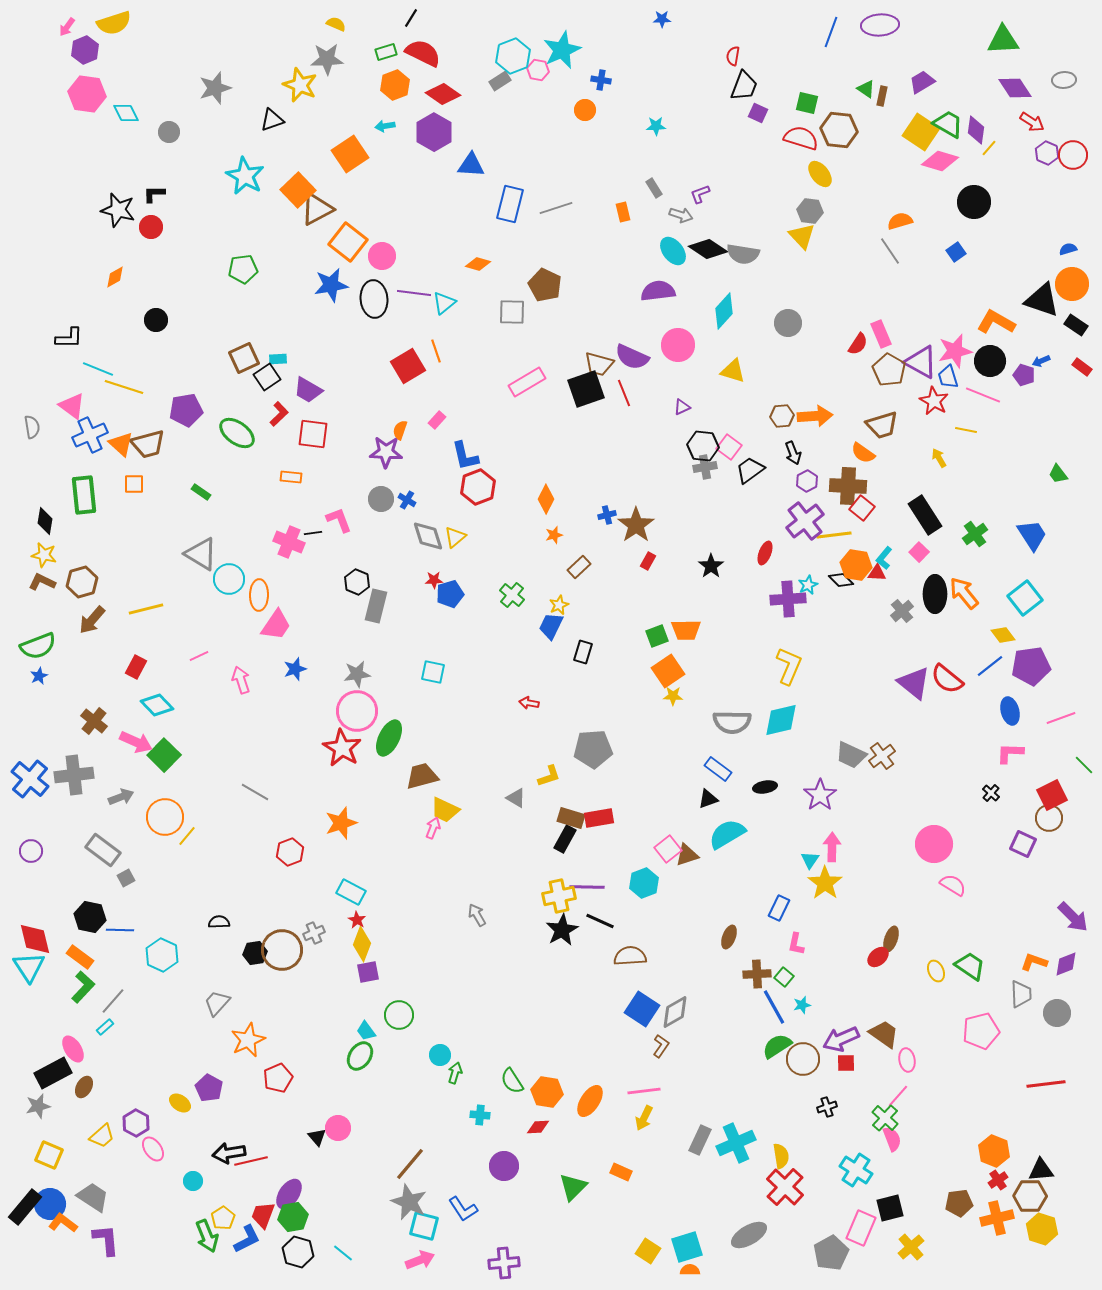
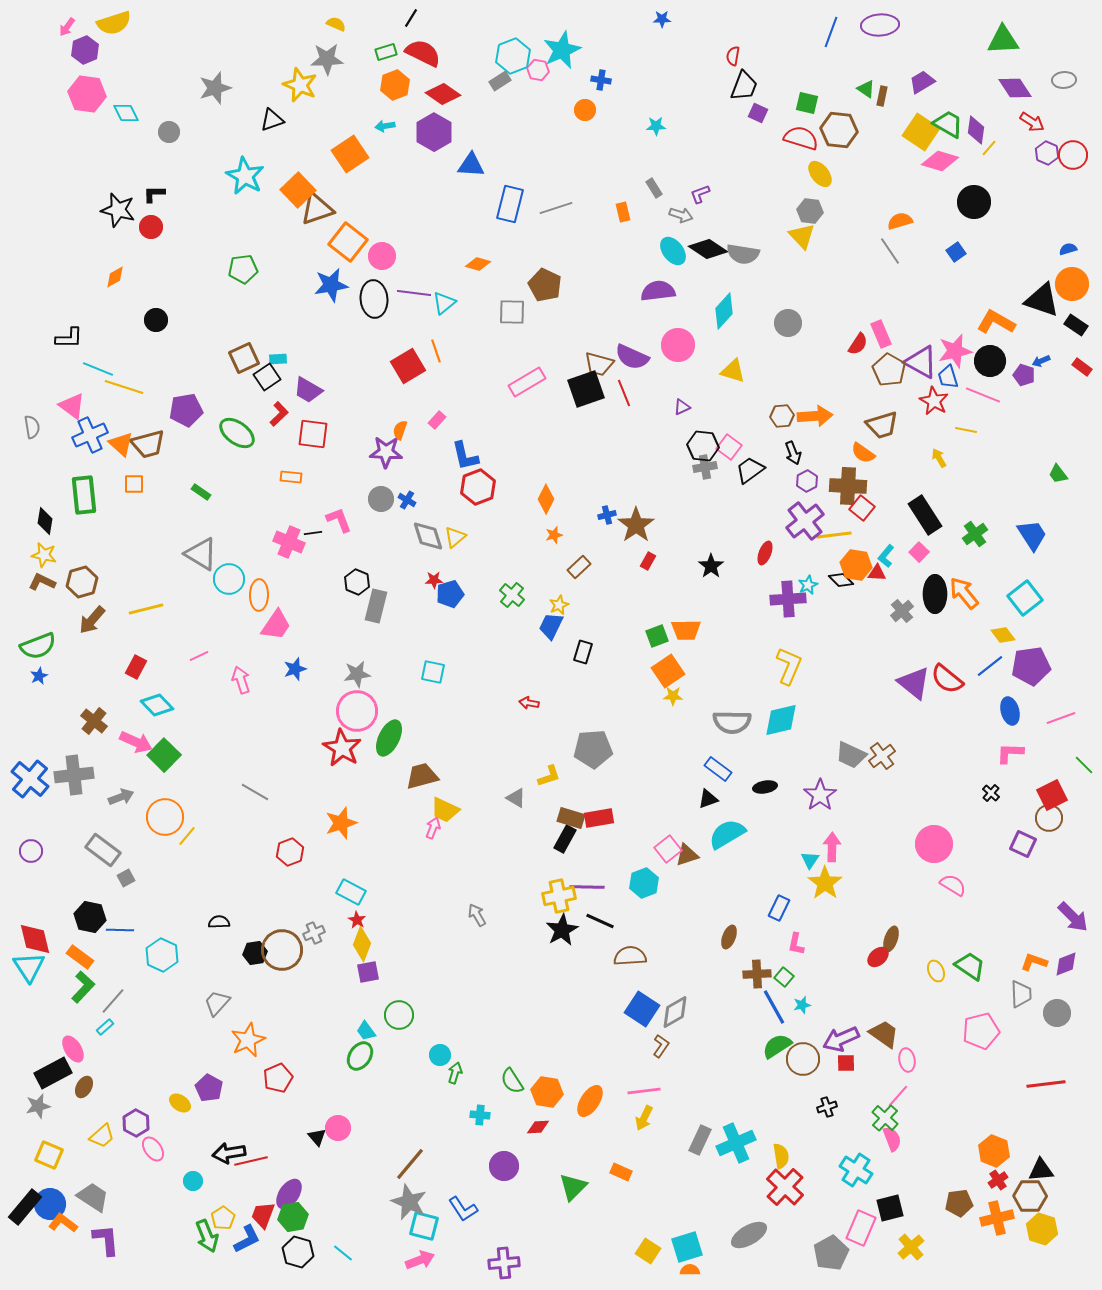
brown triangle at (317, 209): rotated 9 degrees clockwise
cyan L-shape at (884, 558): moved 2 px right, 2 px up
